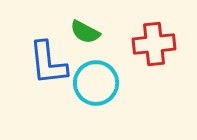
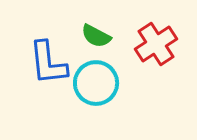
green semicircle: moved 11 px right, 4 px down
red cross: moved 2 px right; rotated 27 degrees counterclockwise
